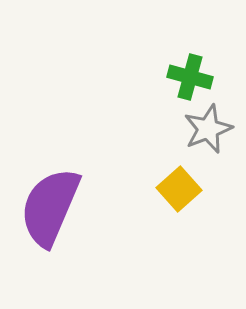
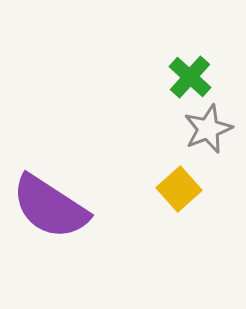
green cross: rotated 27 degrees clockwise
purple semicircle: rotated 80 degrees counterclockwise
